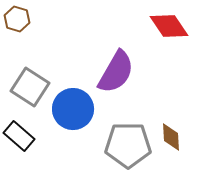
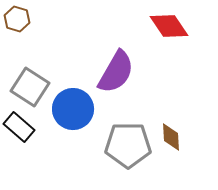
black rectangle: moved 9 px up
